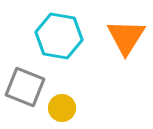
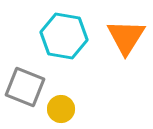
cyan hexagon: moved 5 px right
yellow circle: moved 1 px left, 1 px down
